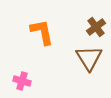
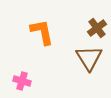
brown cross: moved 1 px right, 1 px down
